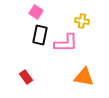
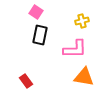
yellow cross: rotated 24 degrees counterclockwise
pink L-shape: moved 9 px right, 6 px down
red rectangle: moved 4 px down
